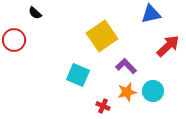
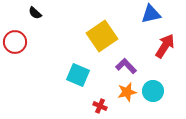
red circle: moved 1 px right, 2 px down
red arrow: moved 3 px left; rotated 15 degrees counterclockwise
red cross: moved 3 px left
